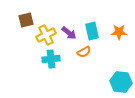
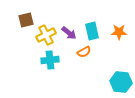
cyan cross: moved 1 px left, 1 px down
